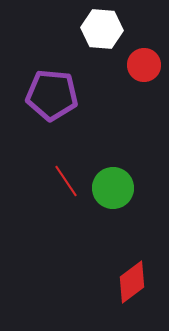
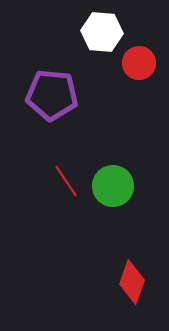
white hexagon: moved 3 px down
red circle: moved 5 px left, 2 px up
green circle: moved 2 px up
red diamond: rotated 33 degrees counterclockwise
